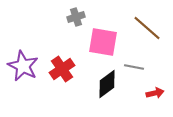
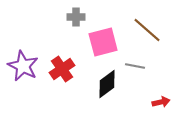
gray cross: rotated 18 degrees clockwise
brown line: moved 2 px down
pink square: rotated 24 degrees counterclockwise
gray line: moved 1 px right, 1 px up
red arrow: moved 6 px right, 9 px down
